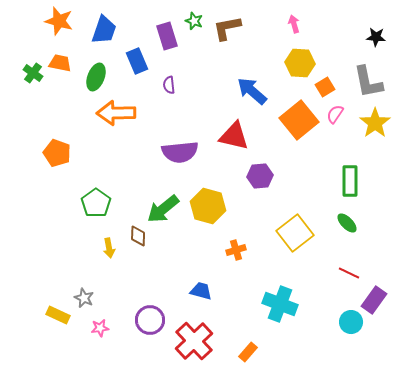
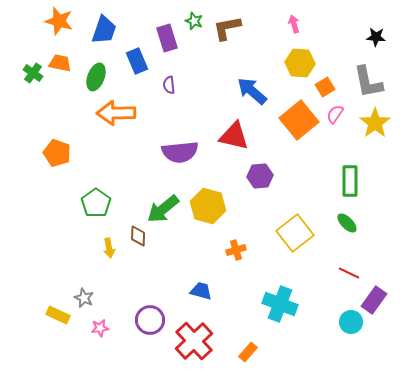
purple rectangle at (167, 36): moved 2 px down
